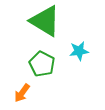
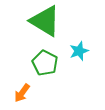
cyan star: rotated 12 degrees counterclockwise
green pentagon: moved 3 px right, 1 px up
